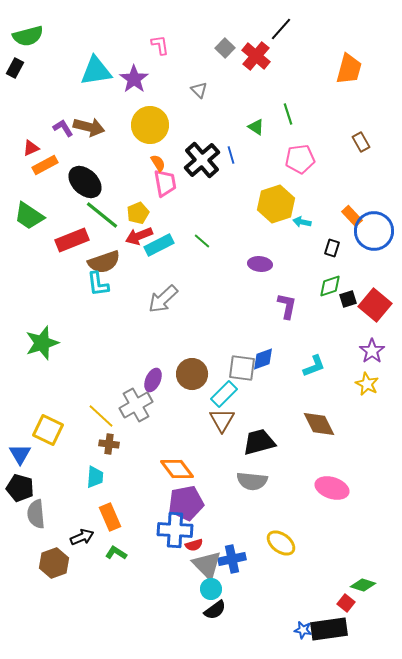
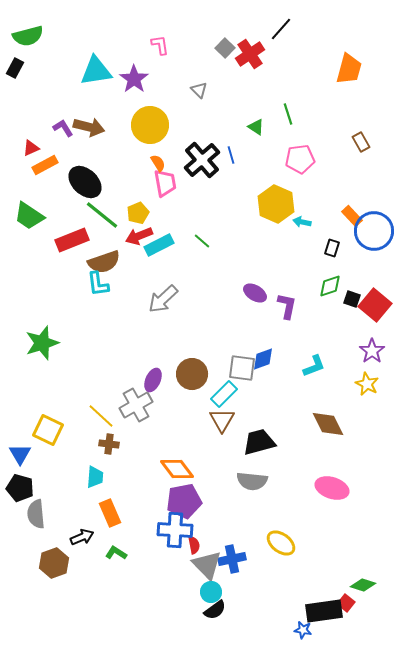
red cross at (256, 56): moved 6 px left, 2 px up; rotated 16 degrees clockwise
yellow hexagon at (276, 204): rotated 18 degrees counterclockwise
purple ellipse at (260, 264): moved 5 px left, 29 px down; rotated 25 degrees clockwise
black square at (348, 299): moved 4 px right; rotated 36 degrees clockwise
brown diamond at (319, 424): moved 9 px right
purple pentagon at (186, 503): moved 2 px left, 2 px up
orange rectangle at (110, 517): moved 4 px up
red semicircle at (194, 545): rotated 84 degrees counterclockwise
cyan circle at (211, 589): moved 3 px down
black rectangle at (329, 629): moved 5 px left, 18 px up
